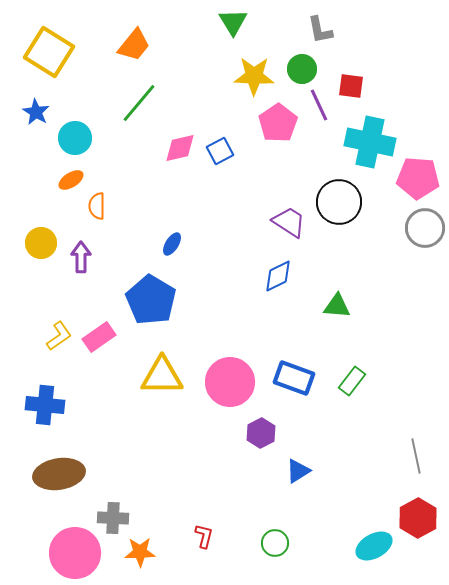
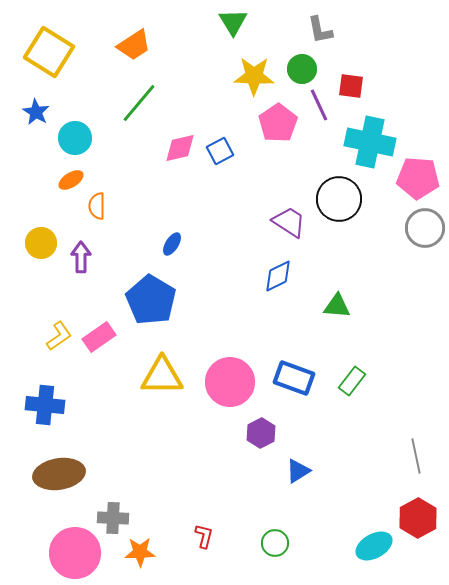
orange trapezoid at (134, 45): rotated 18 degrees clockwise
black circle at (339, 202): moved 3 px up
